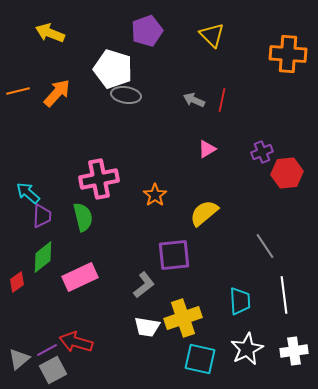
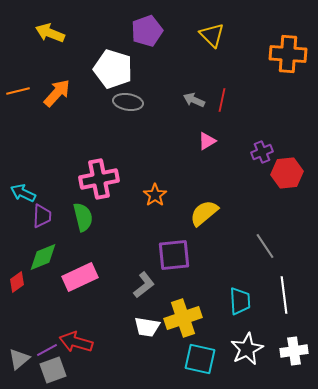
gray ellipse: moved 2 px right, 7 px down
pink triangle: moved 8 px up
cyan arrow: moved 5 px left; rotated 15 degrees counterclockwise
green diamond: rotated 16 degrees clockwise
gray square: rotated 8 degrees clockwise
